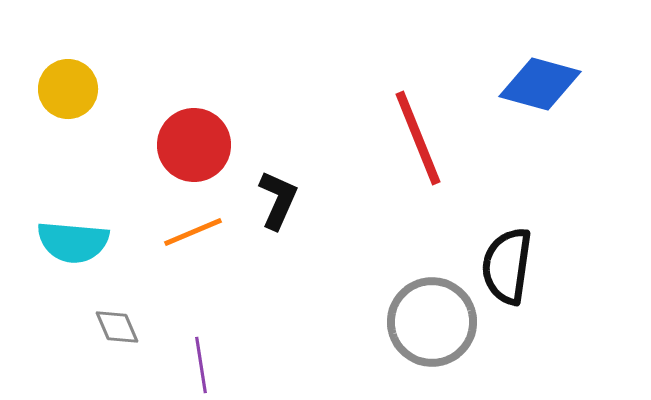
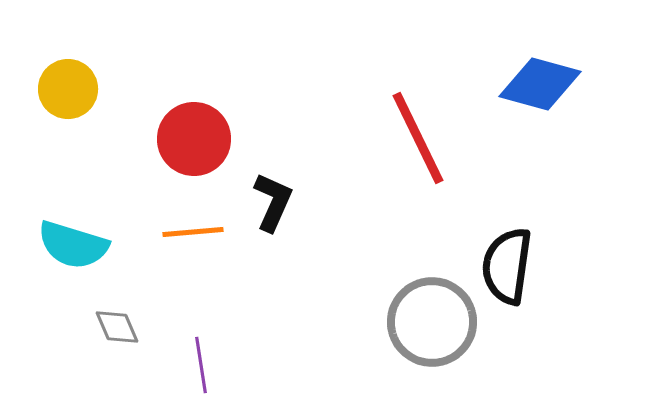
red line: rotated 4 degrees counterclockwise
red circle: moved 6 px up
black L-shape: moved 5 px left, 2 px down
orange line: rotated 18 degrees clockwise
cyan semicircle: moved 3 px down; rotated 12 degrees clockwise
